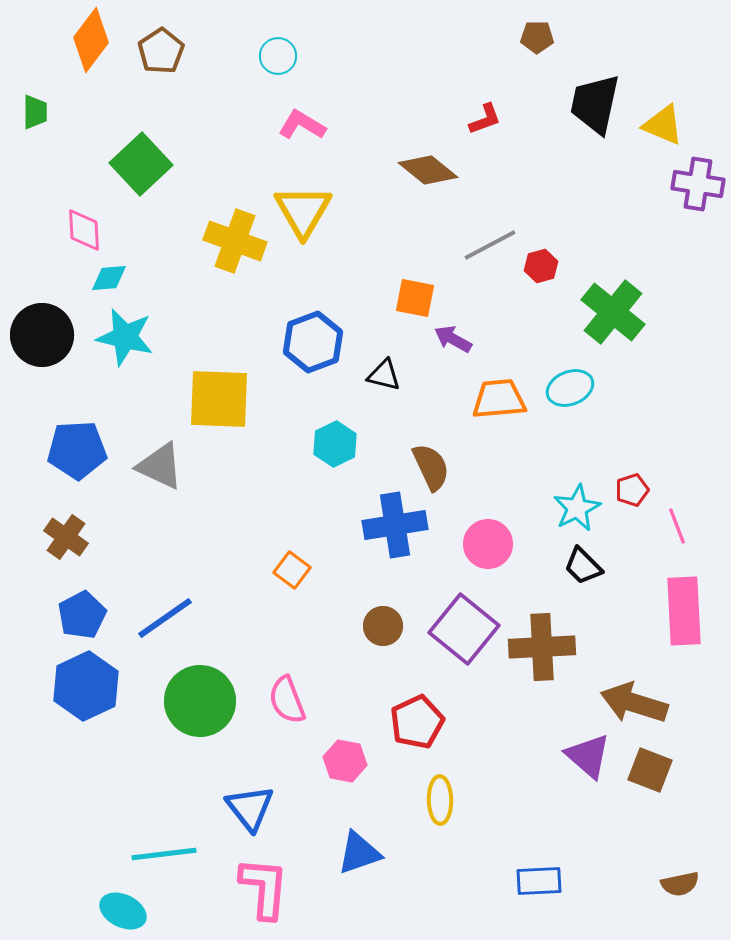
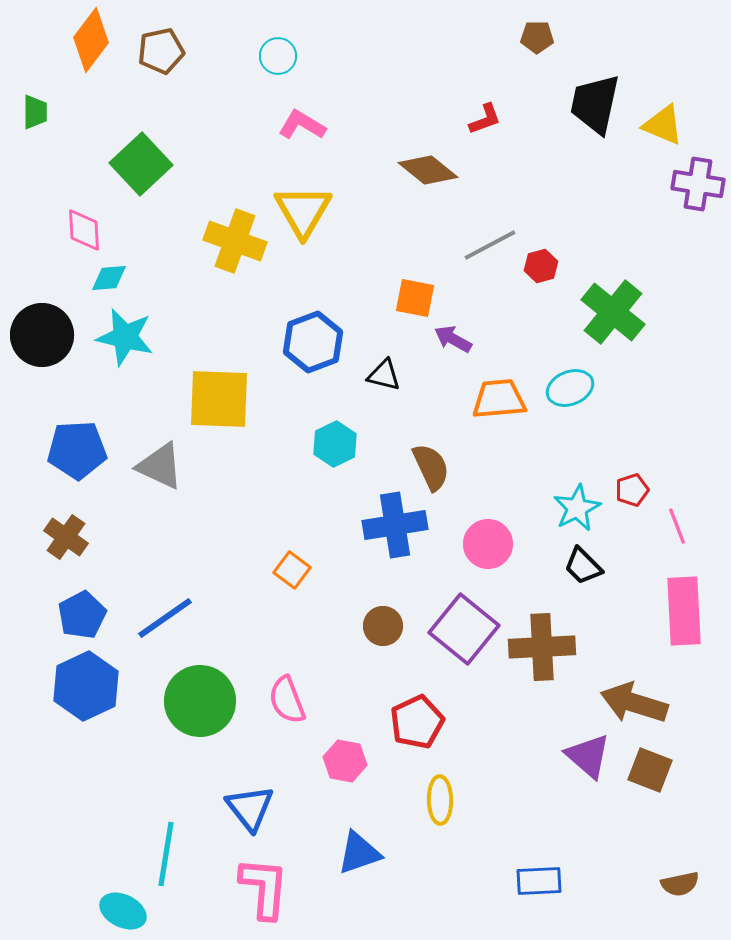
brown pentagon at (161, 51): rotated 21 degrees clockwise
cyan line at (164, 854): moved 2 px right; rotated 74 degrees counterclockwise
